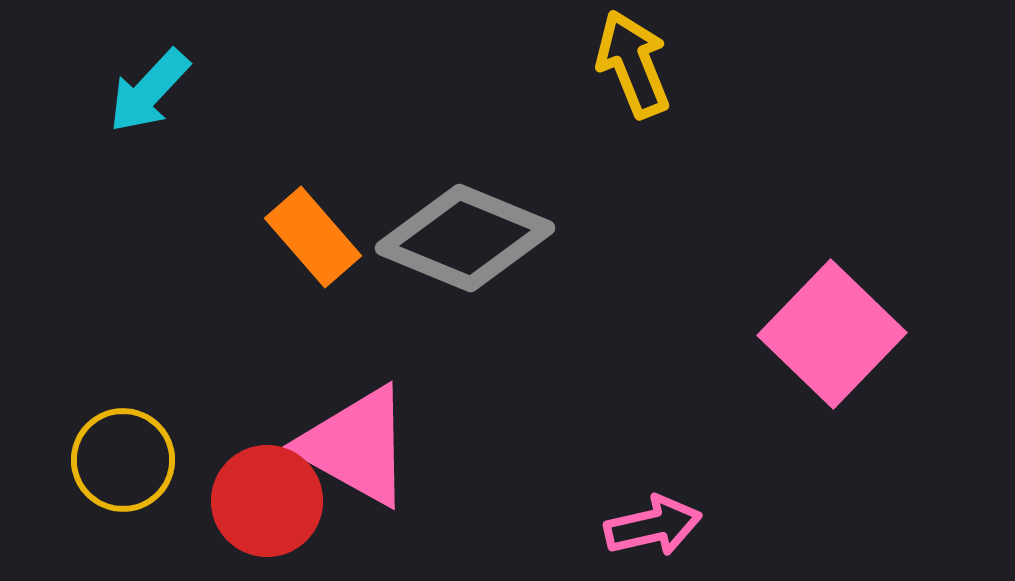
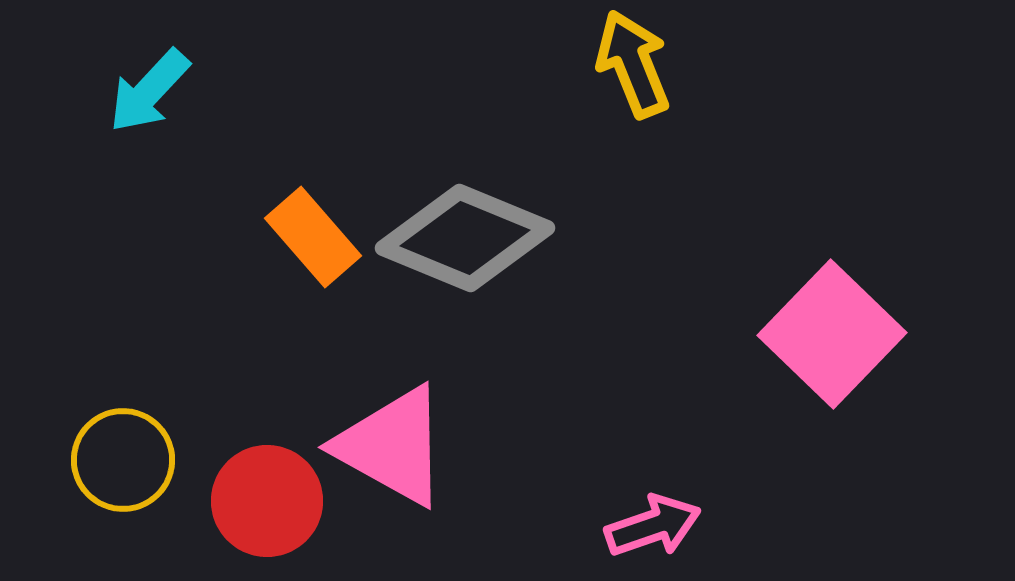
pink triangle: moved 36 px right
pink arrow: rotated 6 degrees counterclockwise
